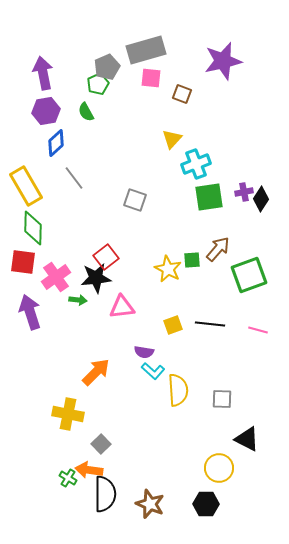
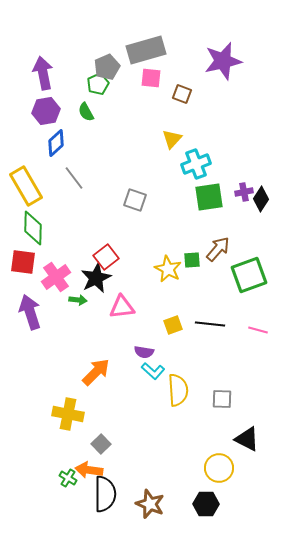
black star at (96, 278): rotated 20 degrees counterclockwise
